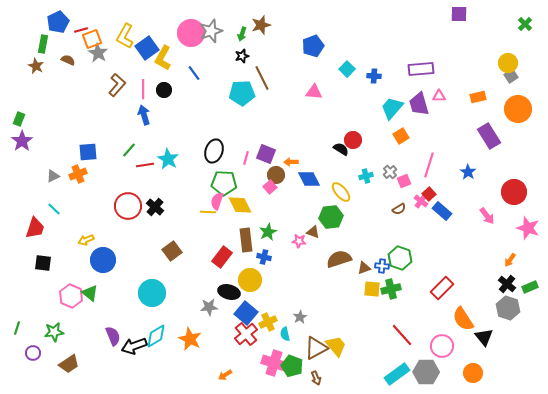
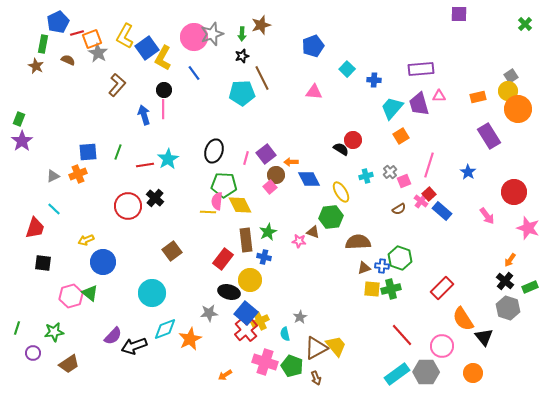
red line at (81, 30): moved 4 px left, 3 px down
gray star at (211, 31): moved 1 px right, 3 px down
pink circle at (191, 33): moved 3 px right, 4 px down
green arrow at (242, 34): rotated 16 degrees counterclockwise
yellow circle at (508, 63): moved 28 px down
blue cross at (374, 76): moved 4 px down
pink line at (143, 89): moved 20 px right, 20 px down
green line at (129, 150): moved 11 px left, 2 px down; rotated 21 degrees counterclockwise
purple square at (266, 154): rotated 30 degrees clockwise
cyan star at (168, 159): rotated 10 degrees clockwise
green pentagon at (224, 183): moved 2 px down
yellow ellipse at (341, 192): rotated 10 degrees clockwise
pink semicircle at (217, 201): rotated 12 degrees counterclockwise
black cross at (155, 207): moved 9 px up
red rectangle at (222, 257): moved 1 px right, 2 px down
brown semicircle at (339, 259): moved 19 px right, 17 px up; rotated 15 degrees clockwise
blue circle at (103, 260): moved 2 px down
black cross at (507, 284): moved 2 px left, 3 px up
pink hexagon at (71, 296): rotated 20 degrees clockwise
gray star at (209, 307): moved 6 px down
yellow cross at (268, 322): moved 8 px left, 1 px up
red cross at (246, 334): moved 4 px up
purple semicircle at (113, 336): rotated 66 degrees clockwise
cyan diamond at (156, 336): moved 9 px right, 7 px up; rotated 10 degrees clockwise
orange star at (190, 339): rotated 20 degrees clockwise
pink cross at (274, 363): moved 9 px left, 1 px up
